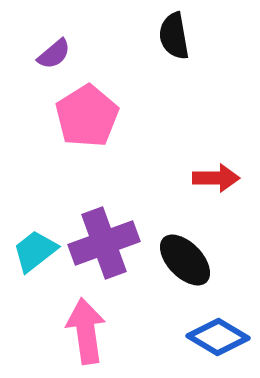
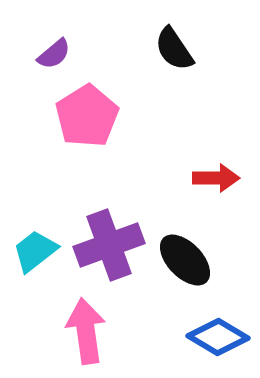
black semicircle: moved 13 px down; rotated 24 degrees counterclockwise
purple cross: moved 5 px right, 2 px down
